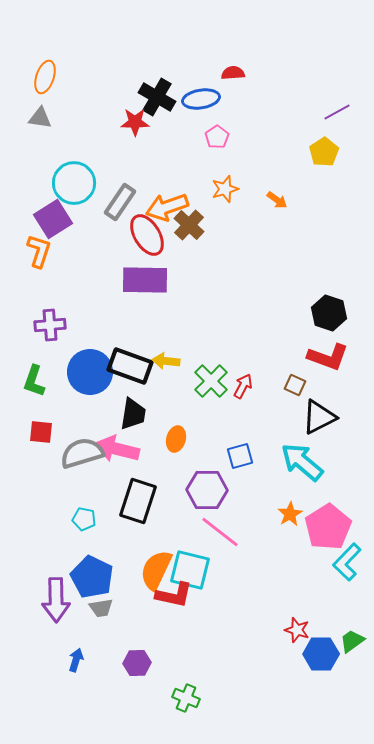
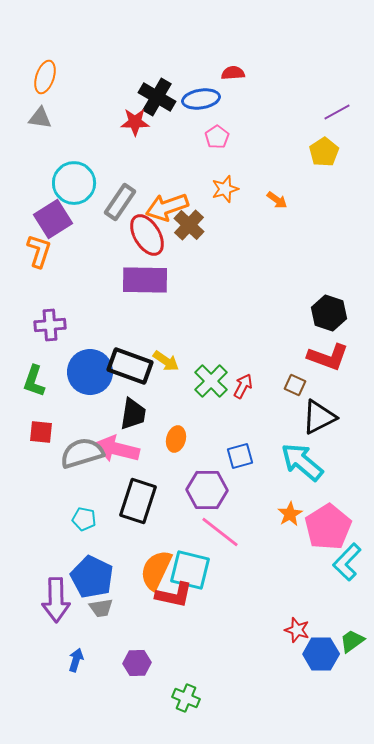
yellow arrow at (166, 361): rotated 152 degrees counterclockwise
